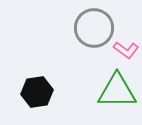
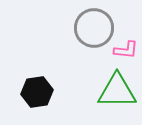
pink L-shape: rotated 30 degrees counterclockwise
